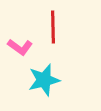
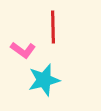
pink L-shape: moved 3 px right, 3 px down
